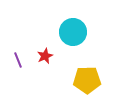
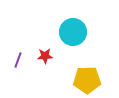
red star: rotated 21 degrees clockwise
purple line: rotated 42 degrees clockwise
